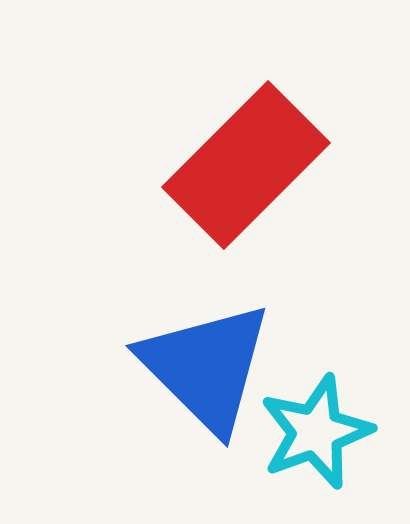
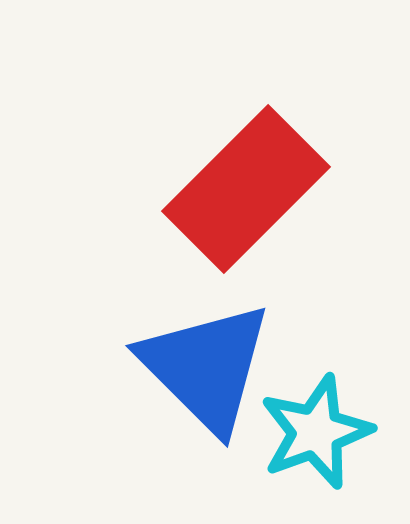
red rectangle: moved 24 px down
